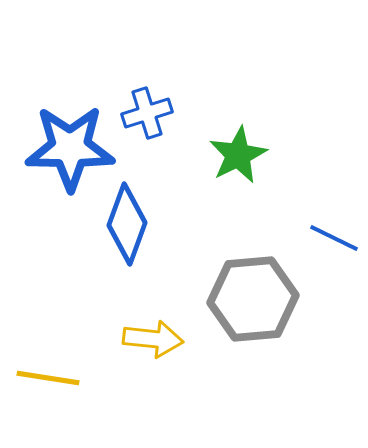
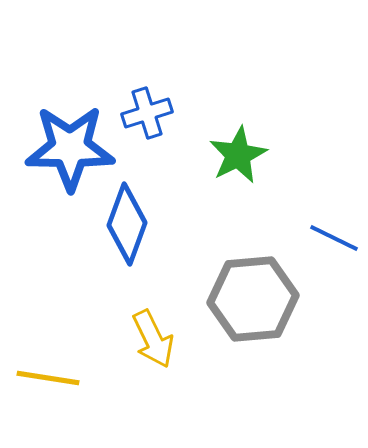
yellow arrow: rotated 58 degrees clockwise
